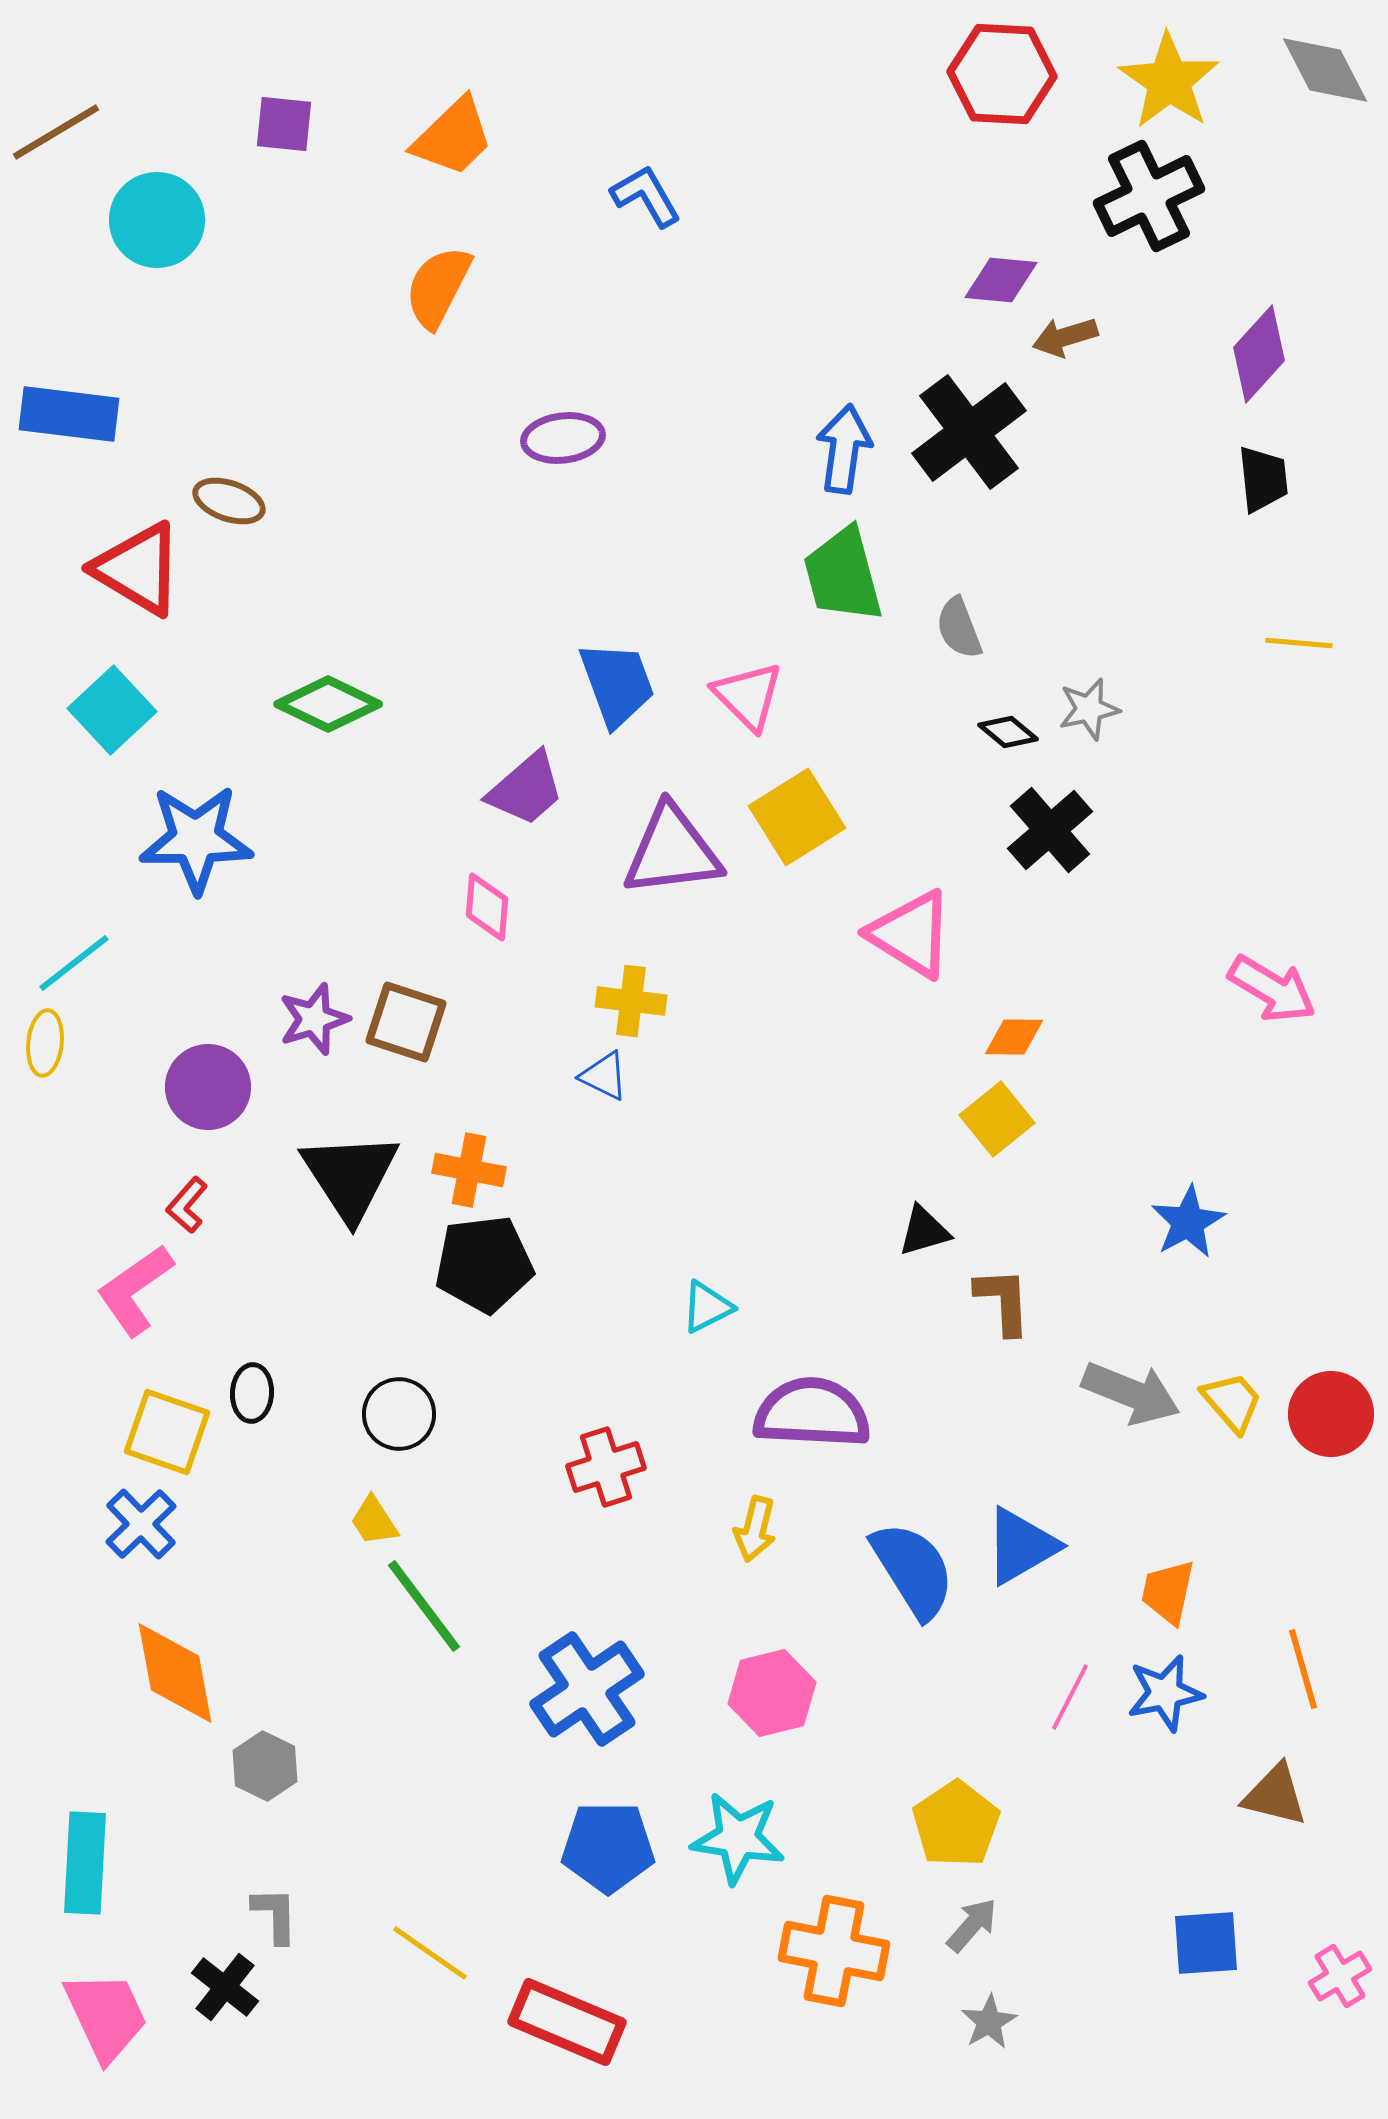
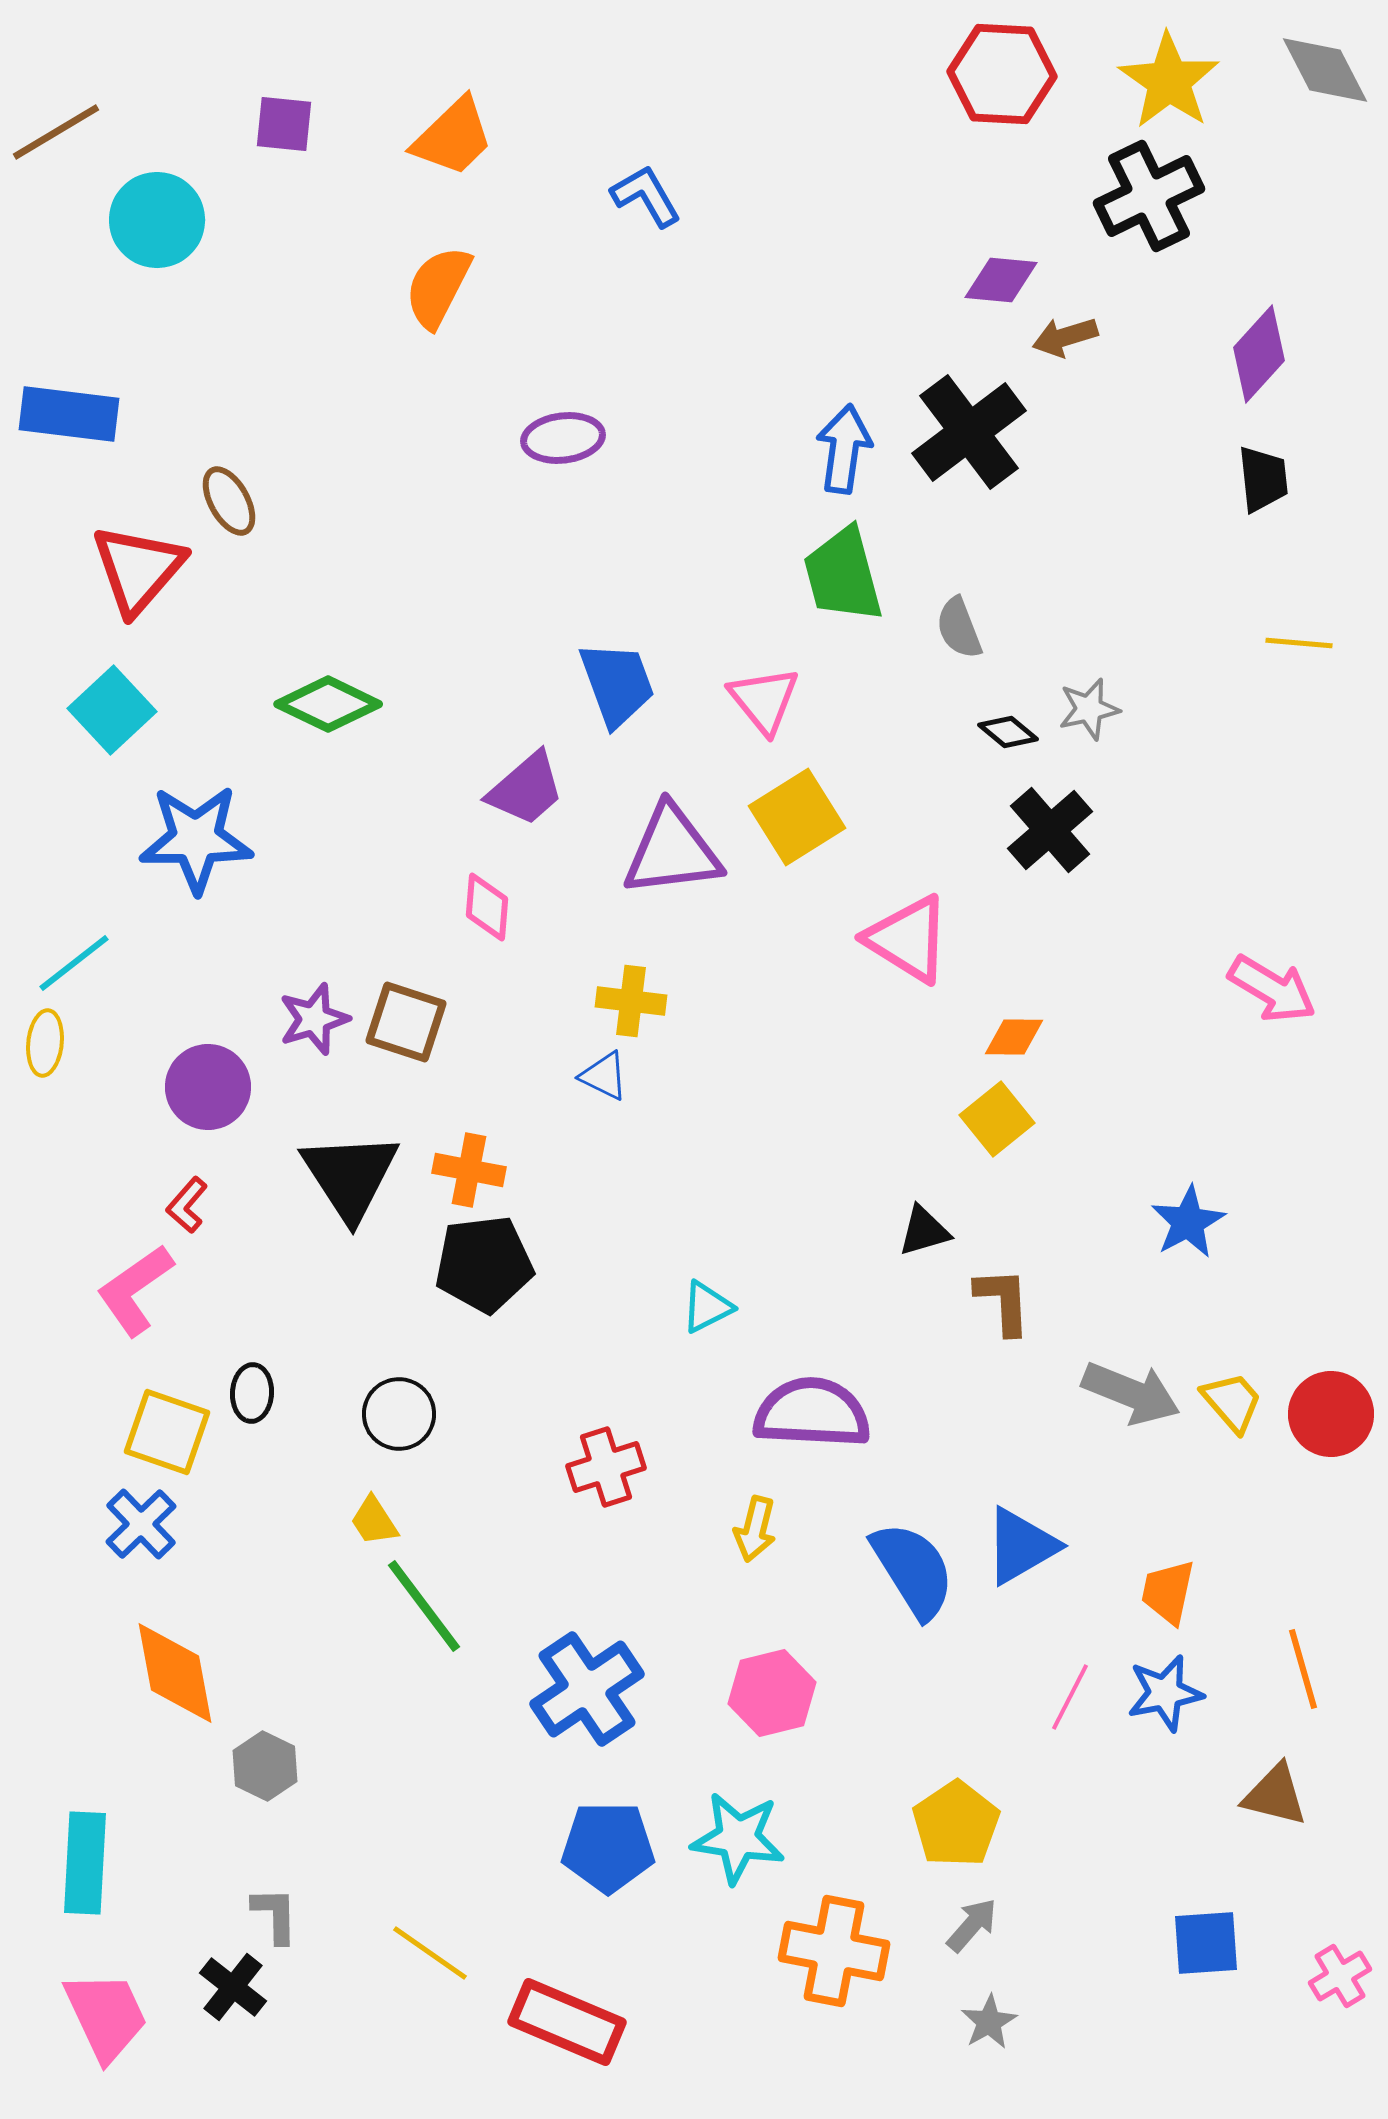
brown ellipse at (229, 501): rotated 42 degrees clockwise
red triangle at (138, 569): rotated 40 degrees clockwise
pink triangle at (748, 696): moved 16 px right, 4 px down; rotated 6 degrees clockwise
pink triangle at (911, 934): moved 3 px left, 5 px down
black cross at (225, 1987): moved 8 px right
